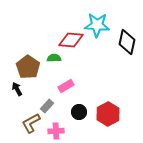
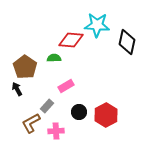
brown pentagon: moved 3 px left
red hexagon: moved 2 px left, 1 px down
